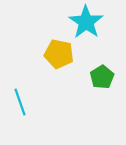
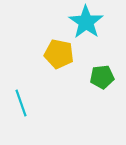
green pentagon: rotated 25 degrees clockwise
cyan line: moved 1 px right, 1 px down
